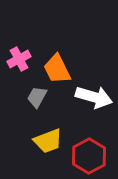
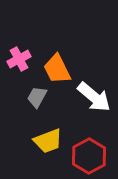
white arrow: rotated 24 degrees clockwise
